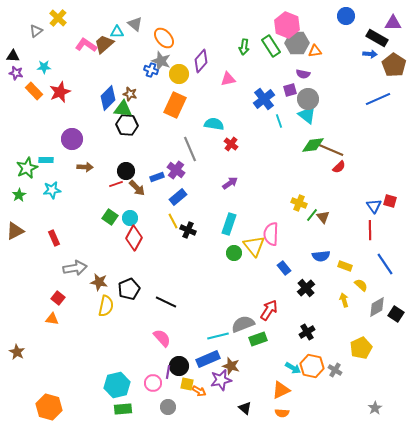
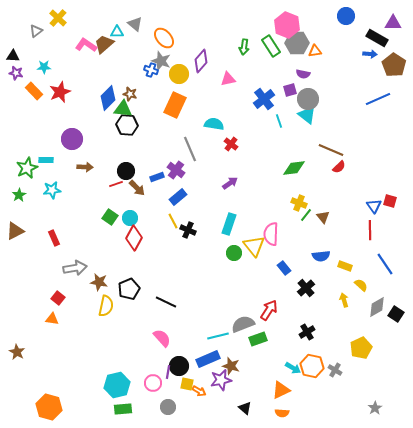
green diamond at (313, 145): moved 19 px left, 23 px down
green line at (312, 215): moved 6 px left
